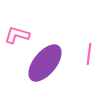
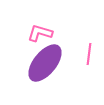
pink L-shape: moved 23 px right, 2 px up
